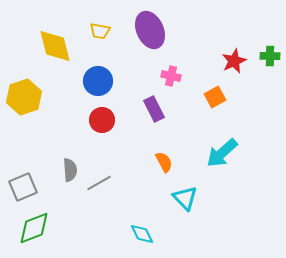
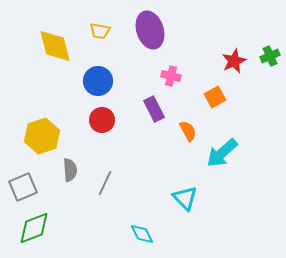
purple ellipse: rotated 6 degrees clockwise
green cross: rotated 24 degrees counterclockwise
yellow hexagon: moved 18 px right, 39 px down
orange semicircle: moved 24 px right, 31 px up
gray line: moved 6 px right; rotated 35 degrees counterclockwise
